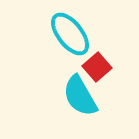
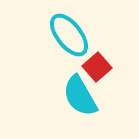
cyan ellipse: moved 1 px left, 1 px down
